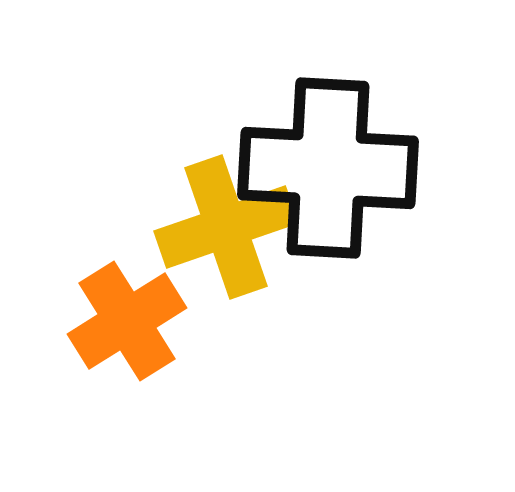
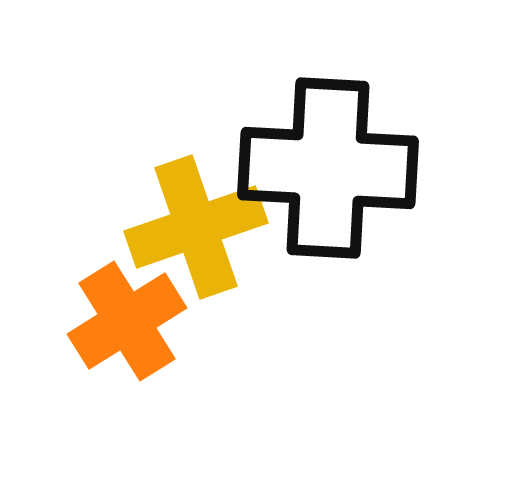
yellow cross: moved 30 px left
